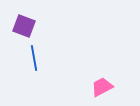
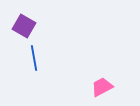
purple square: rotated 10 degrees clockwise
